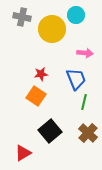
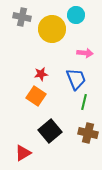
brown cross: rotated 30 degrees counterclockwise
